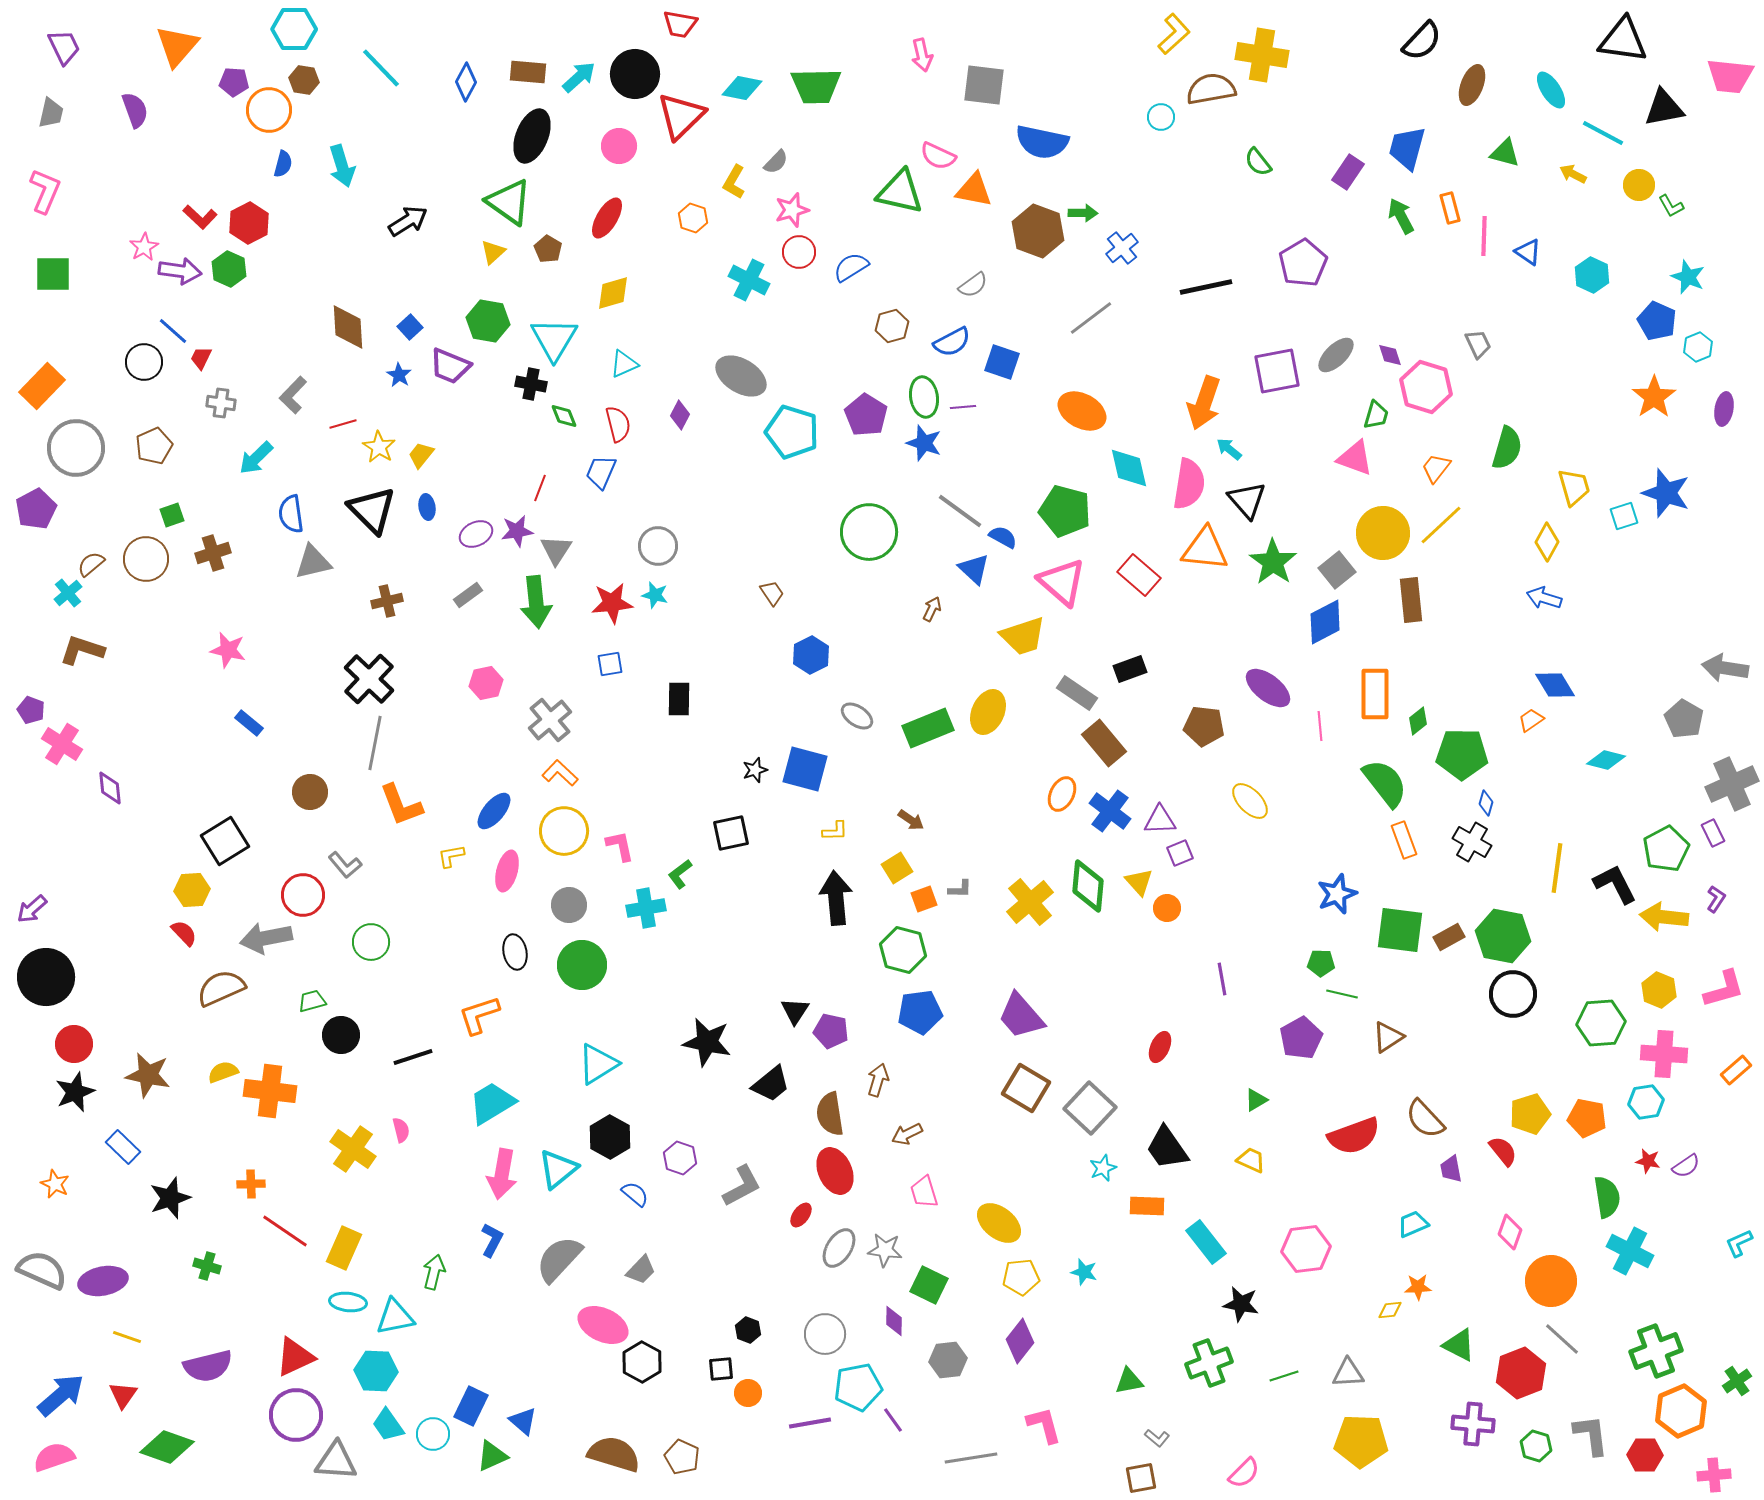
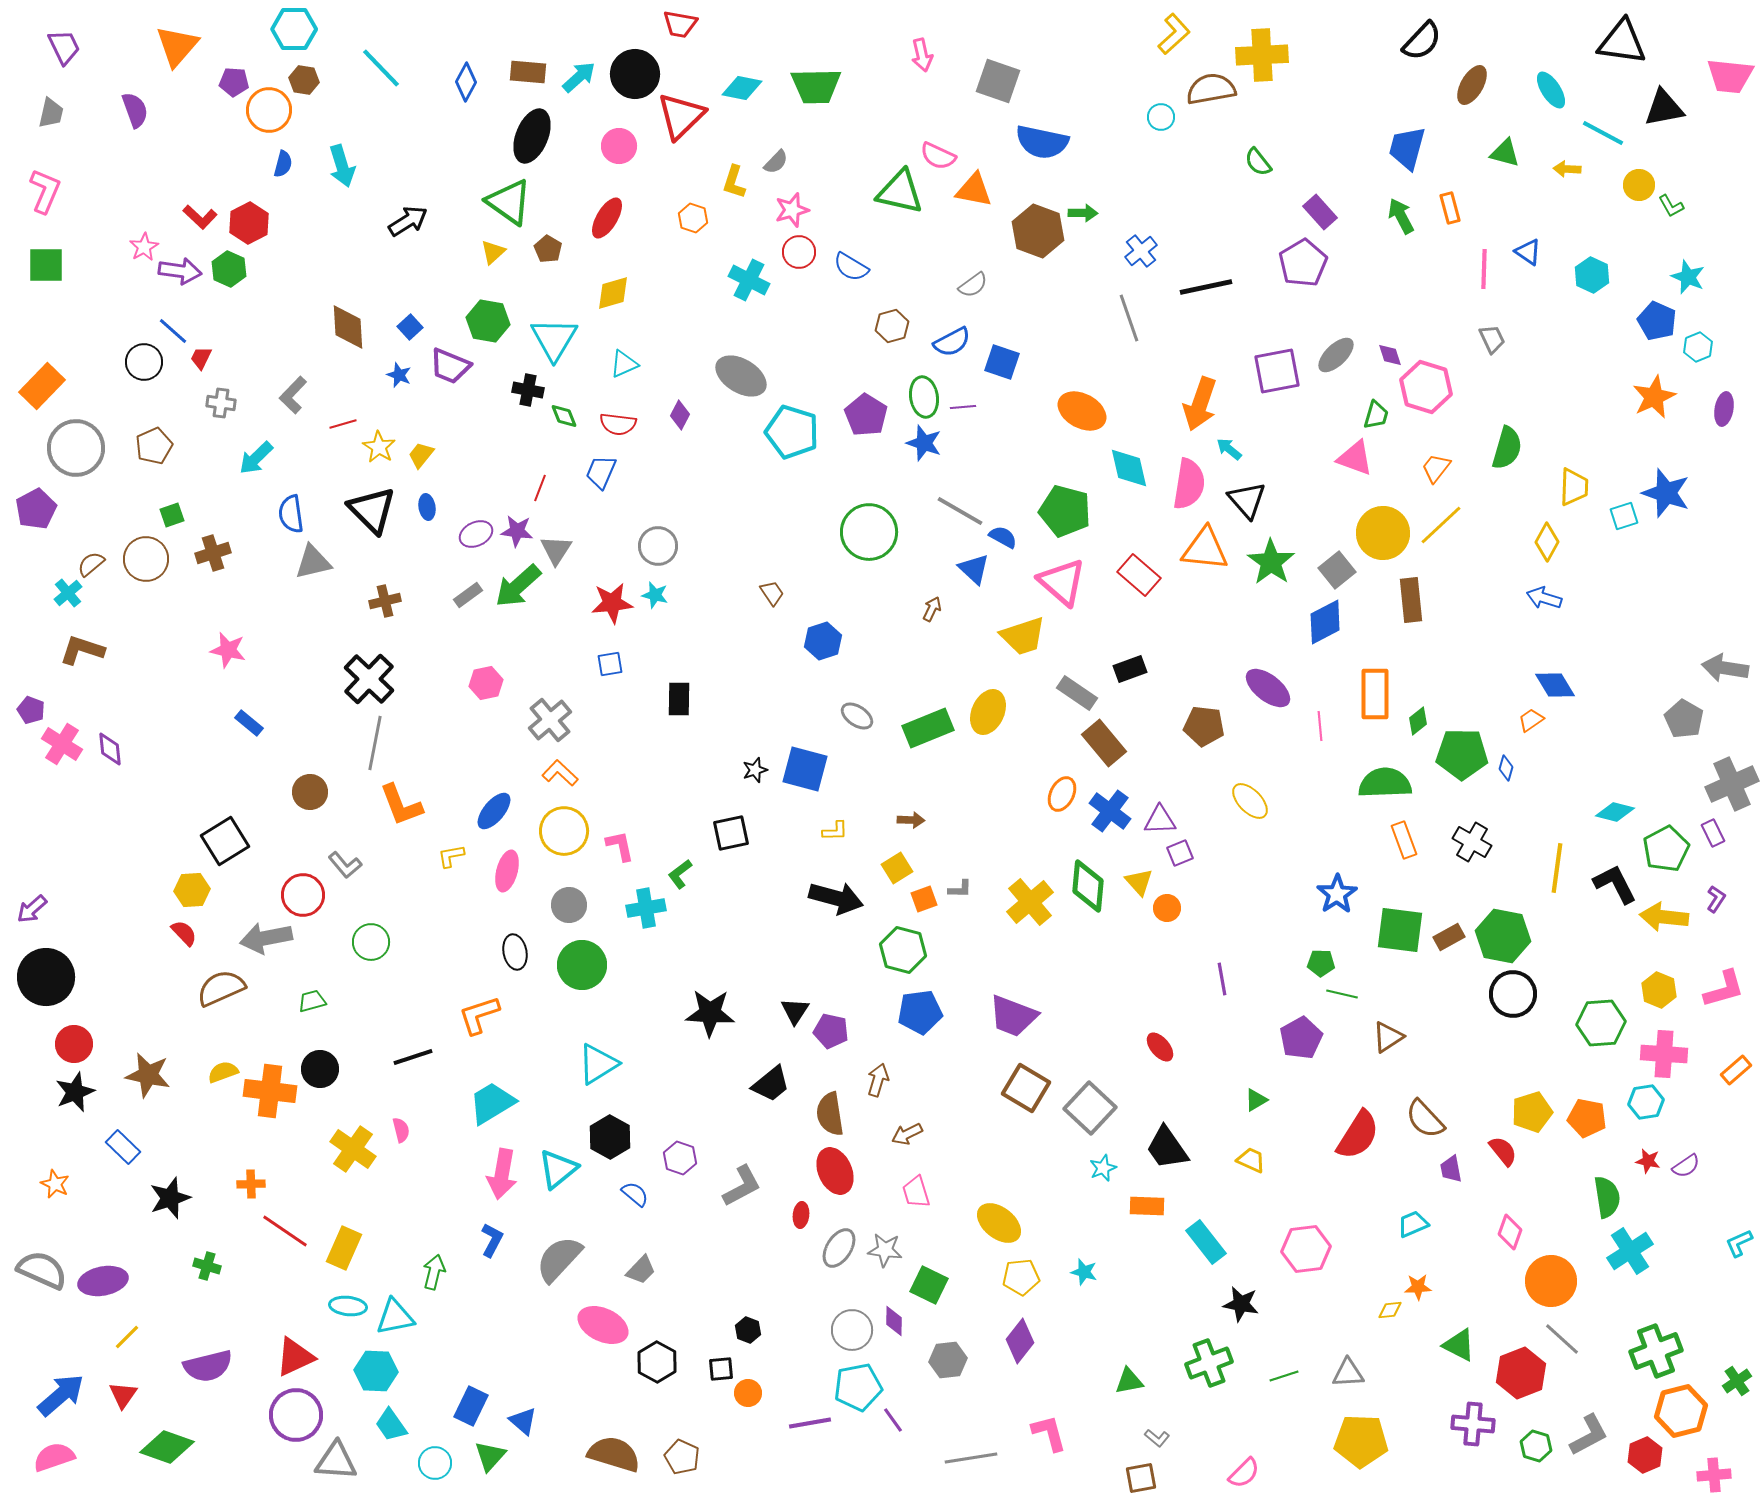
black triangle at (1623, 40): moved 1 px left, 2 px down
yellow cross at (1262, 55): rotated 12 degrees counterclockwise
gray square at (984, 85): moved 14 px right, 4 px up; rotated 12 degrees clockwise
brown ellipse at (1472, 85): rotated 9 degrees clockwise
purple rectangle at (1348, 172): moved 28 px left, 40 px down; rotated 76 degrees counterclockwise
yellow arrow at (1573, 174): moved 6 px left, 5 px up; rotated 24 degrees counterclockwise
yellow L-shape at (734, 182): rotated 12 degrees counterclockwise
pink line at (1484, 236): moved 33 px down
blue cross at (1122, 248): moved 19 px right, 3 px down
blue semicircle at (851, 267): rotated 117 degrees counterclockwise
green square at (53, 274): moved 7 px left, 9 px up
gray line at (1091, 318): moved 38 px right; rotated 72 degrees counterclockwise
gray trapezoid at (1478, 344): moved 14 px right, 5 px up
blue star at (399, 375): rotated 10 degrees counterclockwise
black cross at (531, 384): moved 3 px left, 6 px down
orange star at (1654, 397): rotated 9 degrees clockwise
orange arrow at (1204, 403): moved 4 px left, 1 px down
red semicircle at (618, 424): rotated 111 degrees clockwise
yellow trapezoid at (1574, 487): rotated 18 degrees clockwise
gray line at (960, 511): rotated 6 degrees counterclockwise
purple star at (517, 531): rotated 16 degrees clockwise
green star at (1273, 562): moved 2 px left
brown cross at (387, 601): moved 2 px left
green arrow at (536, 602): moved 18 px left, 16 px up; rotated 54 degrees clockwise
blue hexagon at (811, 655): moved 12 px right, 14 px up; rotated 9 degrees clockwise
cyan diamond at (1606, 760): moved 9 px right, 52 px down
green semicircle at (1385, 783): rotated 54 degrees counterclockwise
purple diamond at (110, 788): moved 39 px up
blue diamond at (1486, 803): moved 20 px right, 35 px up
brown arrow at (911, 820): rotated 32 degrees counterclockwise
blue star at (1337, 894): rotated 12 degrees counterclockwise
black arrow at (836, 898): rotated 110 degrees clockwise
purple trapezoid at (1021, 1016): moved 8 px left; rotated 28 degrees counterclockwise
black circle at (341, 1035): moved 21 px left, 34 px down
black star at (707, 1042): moved 3 px right, 29 px up; rotated 9 degrees counterclockwise
red ellipse at (1160, 1047): rotated 64 degrees counterclockwise
yellow pentagon at (1530, 1114): moved 2 px right, 2 px up
red semicircle at (1354, 1136): moved 4 px right, 1 px up; rotated 38 degrees counterclockwise
pink trapezoid at (924, 1192): moved 8 px left
red ellipse at (801, 1215): rotated 30 degrees counterclockwise
cyan cross at (1630, 1251): rotated 30 degrees clockwise
cyan ellipse at (348, 1302): moved 4 px down
gray circle at (825, 1334): moved 27 px right, 4 px up
yellow line at (127, 1337): rotated 64 degrees counterclockwise
black hexagon at (642, 1362): moved 15 px right
orange hexagon at (1681, 1411): rotated 9 degrees clockwise
cyan trapezoid at (388, 1425): moved 3 px right
pink L-shape at (1044, 1425): moved 5 px right, 8 px down
cyan circle at (433, 1434): moved 2 px right, 29 px down
gray L-shape at (1591, 1435): moved 2 px left; rotated 69 degrees clockwise
red hexagon at (1645, 1455): rotated 24 degrees counterclockwise
green triangle at (492, 1456): moved 2 px left; rotated 24 degrees counterclockwise
